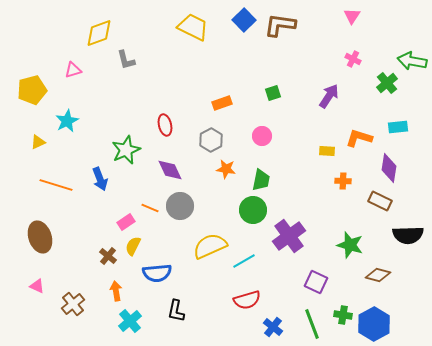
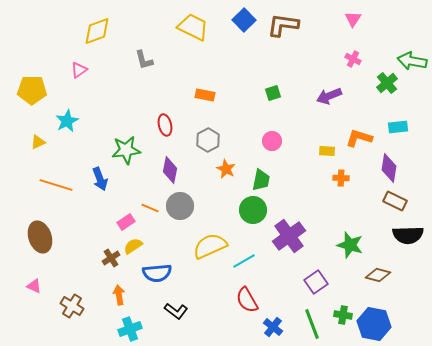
pink triangle at (352, 16): moved 1 px right, 3 px down
brown L-shape at (280, 25): moved 3 px right
yellow diamond at (99, 33): moved 2 px left, 2 px up
gray L-shape at (126, 60): moved 18 px right
pink triangle at (73, 70): moved 6 px right; rotated 18 degrees counterclockwise
yellow pentagon at (32, 90): rotated 16 degrees clockwise
purple arrow at (329, 96): rotated 145 degrees counterclockwise
orange rectangle at (222, 103): moved 17 px left, 8 px up; rotated 30 degrees clockwise
pink circle at (262, 136): moved 10 px right, 5 px down
gray hexagon at (211, 140): moved 3 px left
green star at (126, 150): rotated 16 degrees clockwise
orange star at (226, 169): rotated 18 degrees clockwise
purple diamond at (170, 170): rotated 36 degrees clockwise
orange cross at (343, 181): moved 2 px left, 3 px up
brown rectangle at (380, 201): moved 15 px right
yellow semicircle at (133, 246): rotated 30 degrees clockwise
brown cross at (108, 256): moved 3 px right, 2 px down; rotated 18 degrees clockwise
purple square at (316, 282): rotated 30 degrees clockwise
pink triangle at (37, 286): moved 3 px left
orange arrow at (116, 291): moved 3 px right, 4 px down
red semicircle at (247, 300): rotated 76 degrees clockwise
brown cross at (73, 304): moved 1 px left, 2 px down; rotated 20 degrees counterclockwise
black L-shape at (176, 311): rotated 65 degrees counterclockwise
cyan cross at (130, 321): moved 8 px down; rotated 20 degrees clockwise
blue hexagon at (374, 324): rotated 20 degrees counterclockwise
